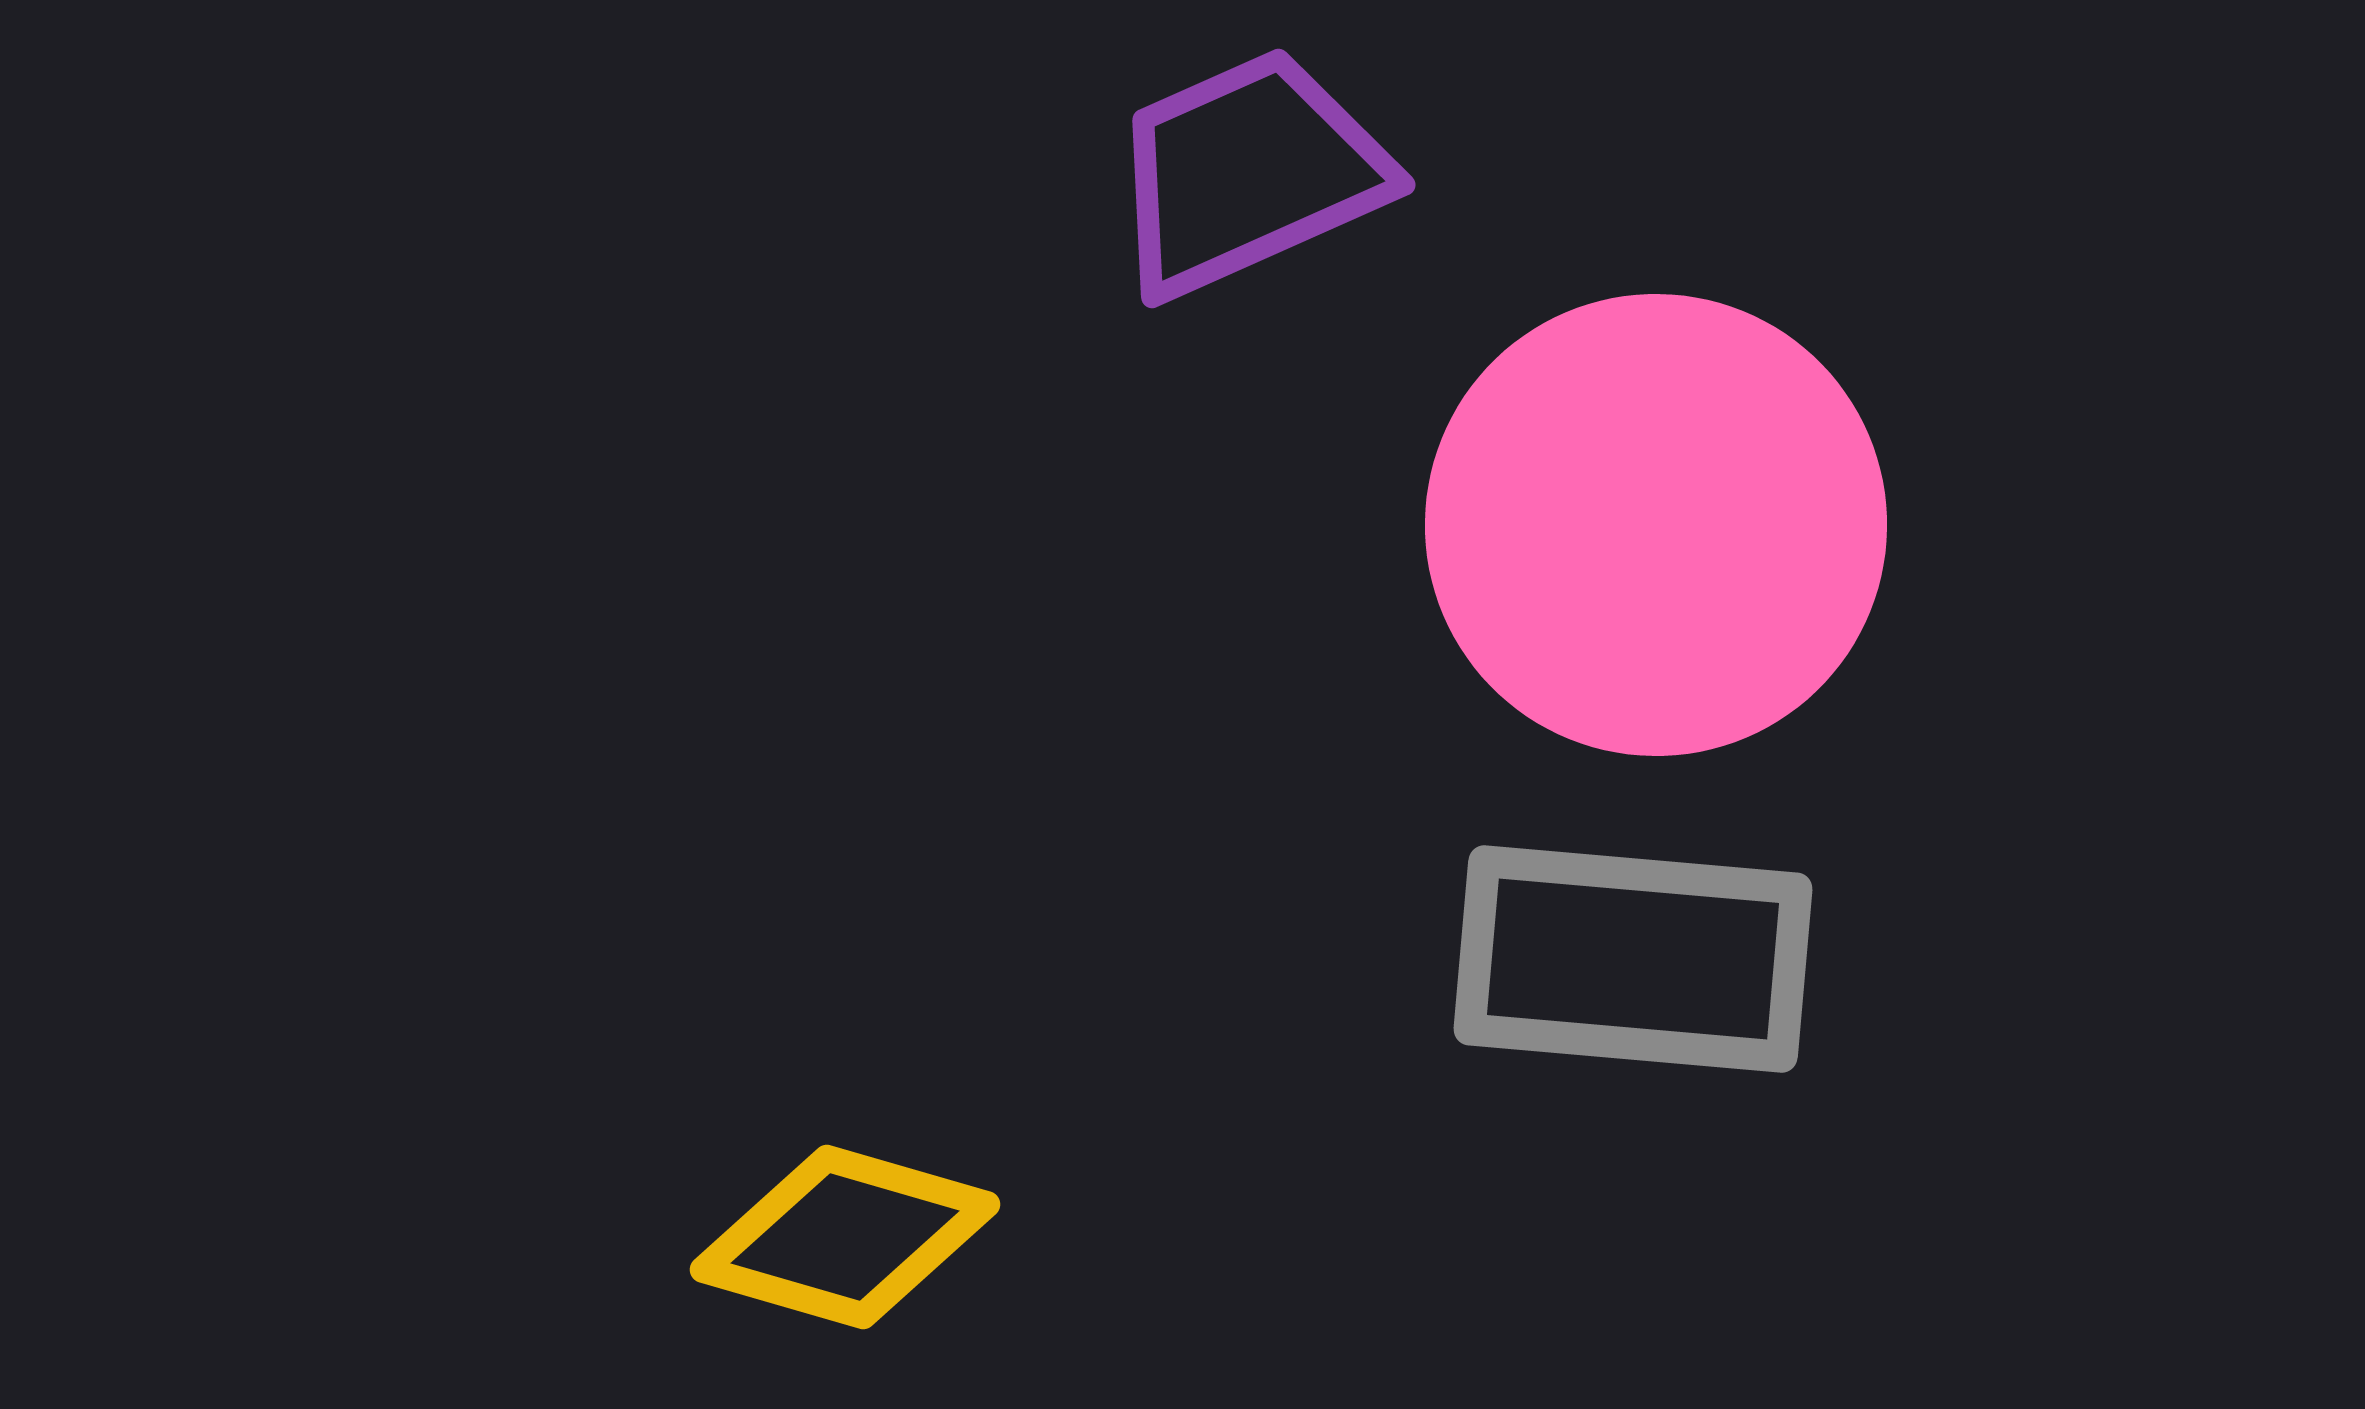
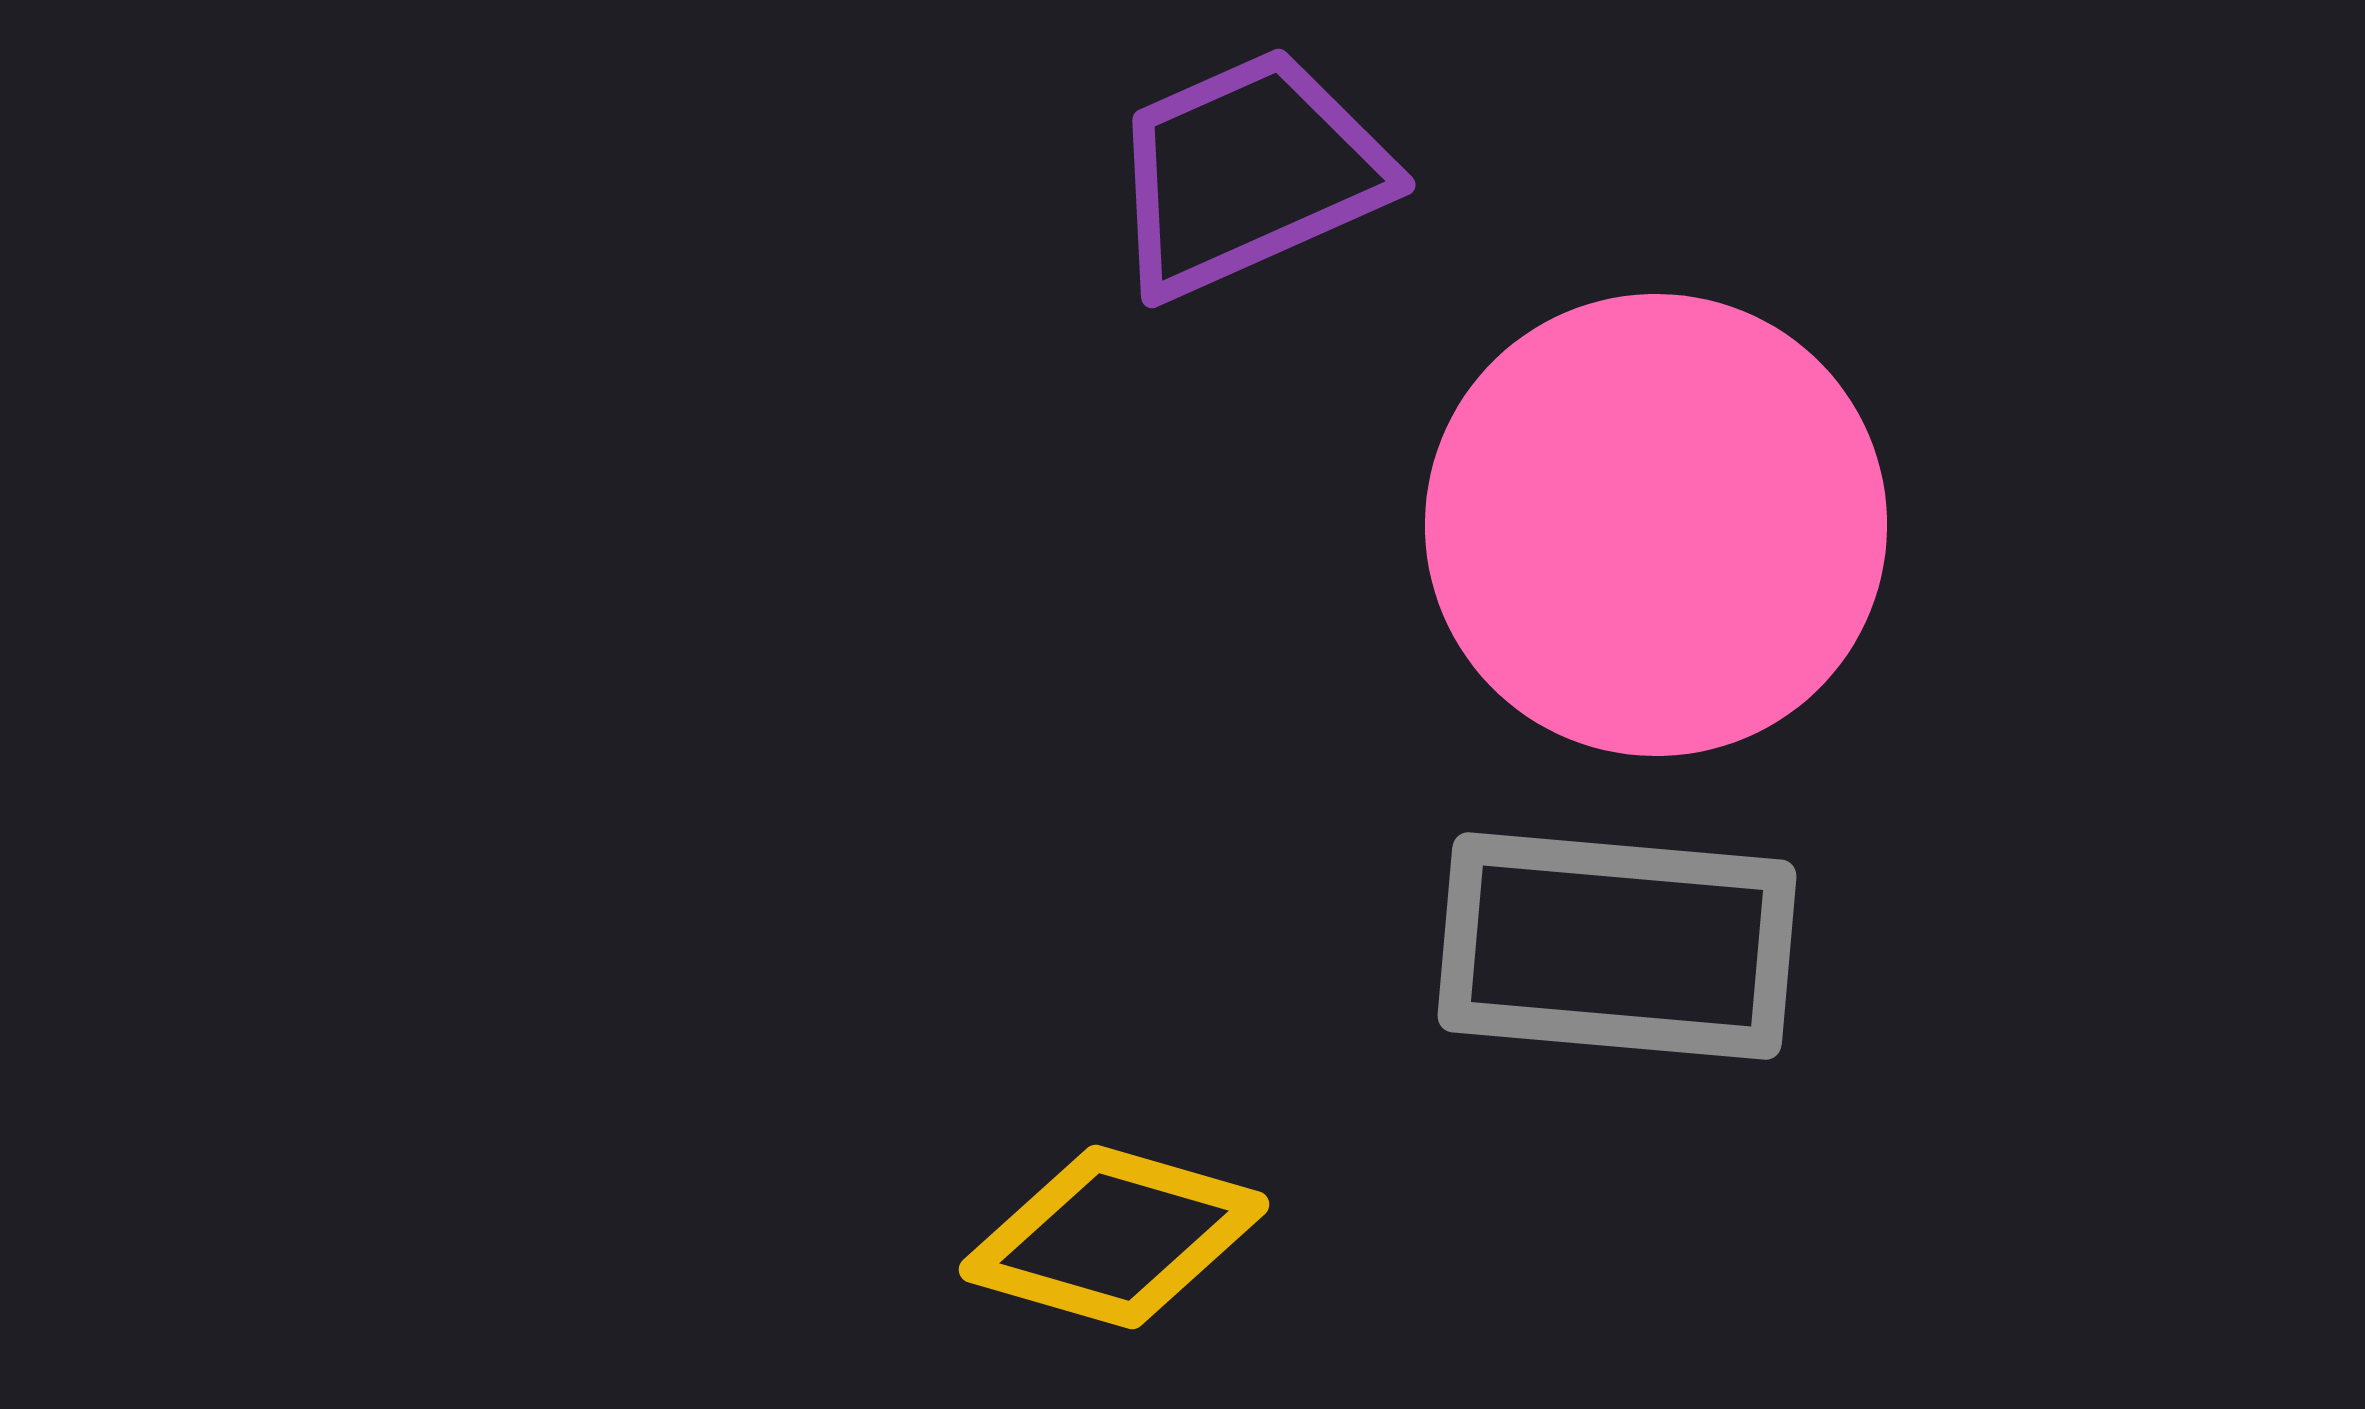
gray rectangle: moved 16 px left, 13 px up
yellow diamond: moved 269 px right
